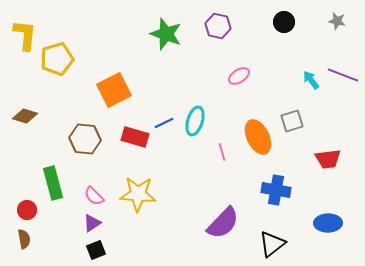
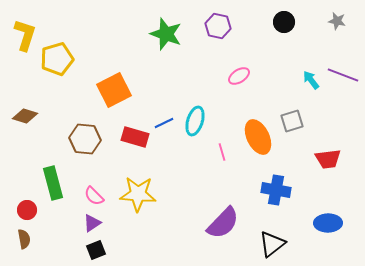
yellow L-shape: rotated 12 degrees clockwise
